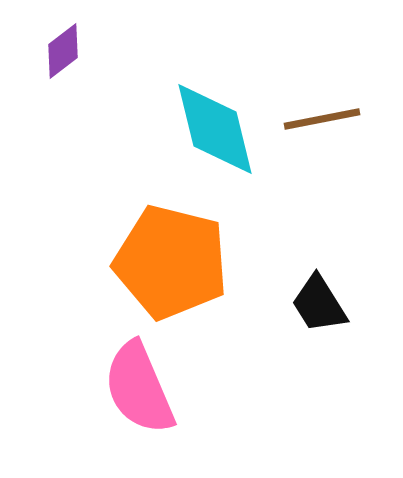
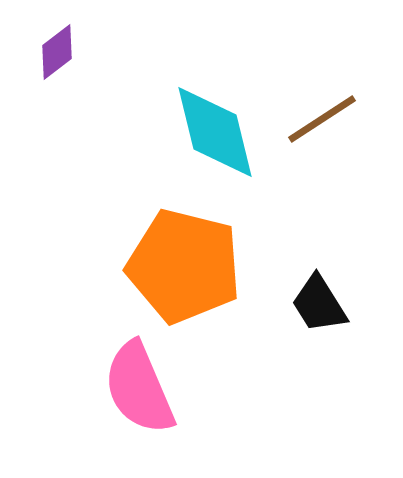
purple diamond: moved 6 px left, 1 px down
brown line: rotated 22 degrees counterclockwise
cyan diamond: moved 3 px down
orange pentagon: moved 13 px right, 4 px down
